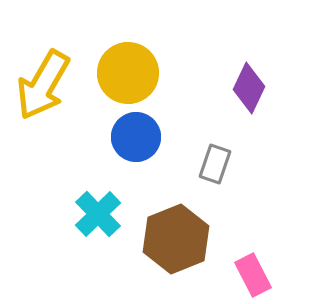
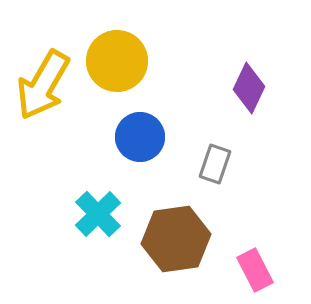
yellow circle: moved 11 px left, 12 px up
blue circle: moved 4 px right
brown hexagon: rotated 14 degrees clockwise
pink rectangle: moved 2 px right, 5 px up
